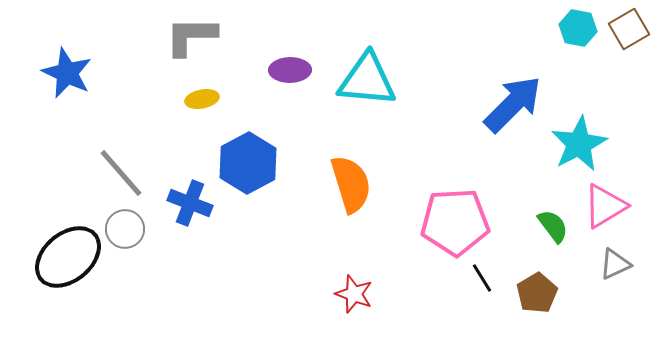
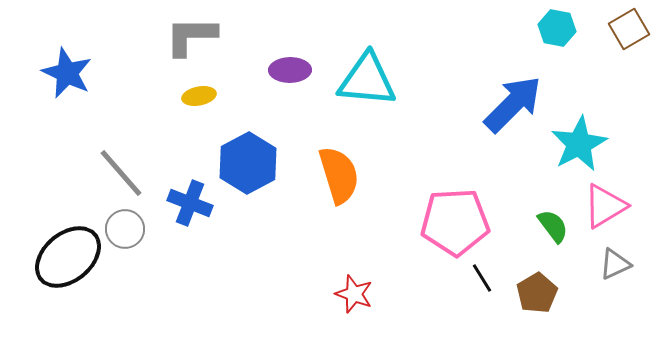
cyan hexagon: moved 21 px left
yellow ellipse: moved 3 px left, 3 px up
orange semicircle: moved 12 px left, 9 px up
